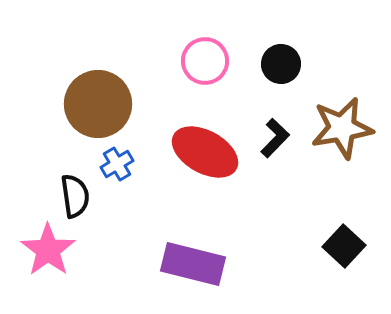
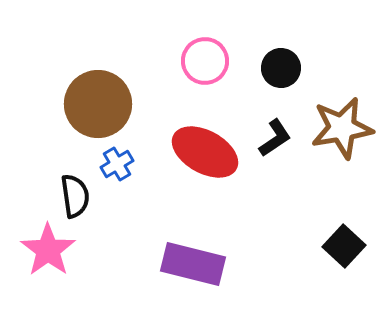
black circle: moved 4 px down
black L-shape: rotated 12 degrees clockwise
